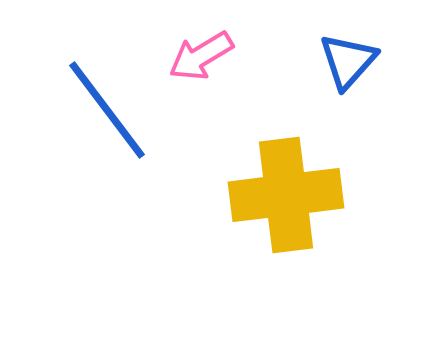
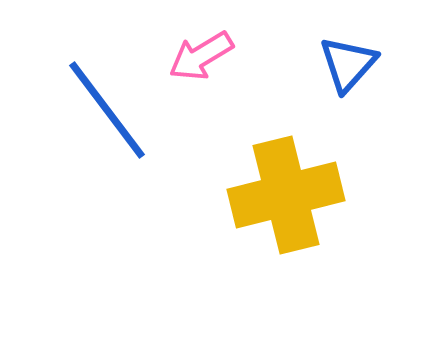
blue triangle: moved 3 px down
yellow cross: rotated 7 degrees counterclockwise
